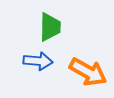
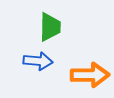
orange arrow: moved 2 px right, 3 px down; rotated 30 degrees counterclockwise
